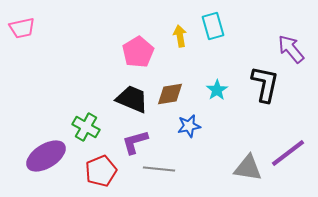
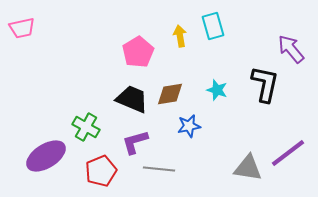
cyan star: rotated 20 degrees counterclockwise
